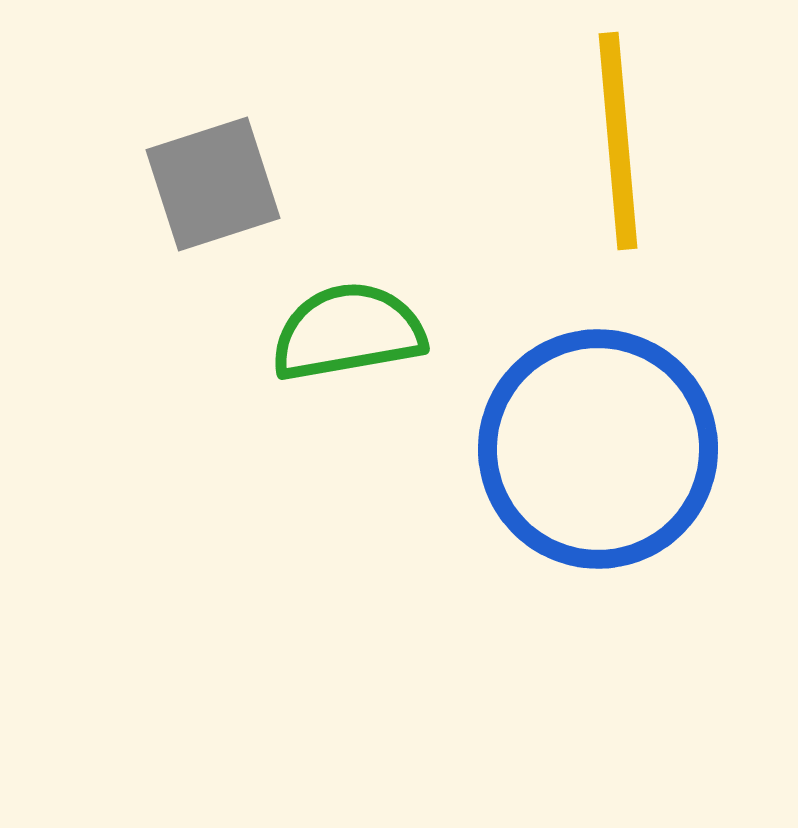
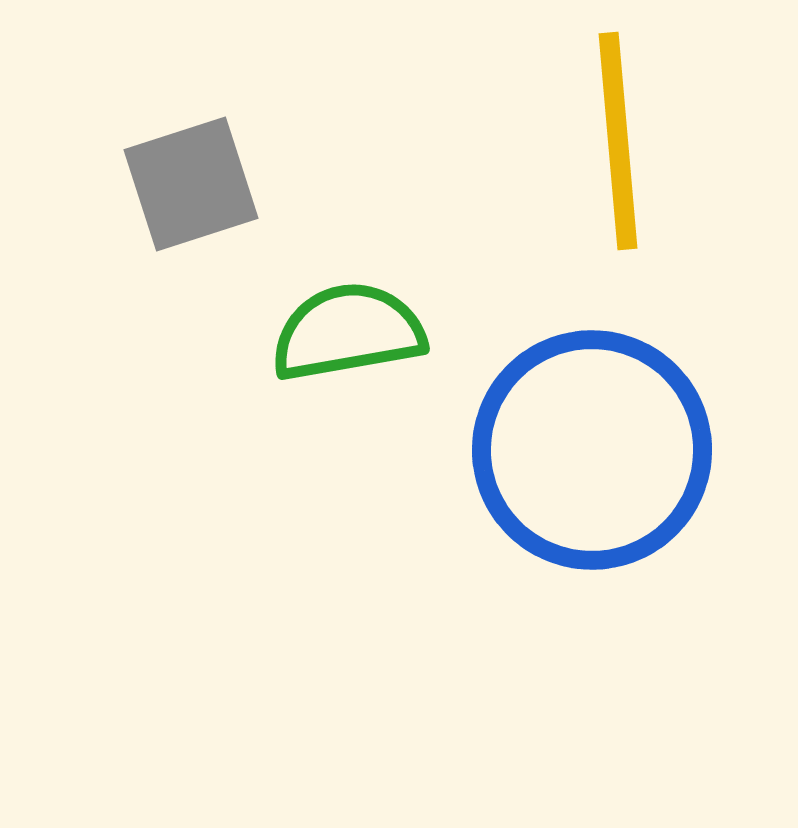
gray square: moved 22 px left
blue circle: moved 6 px left, 1 px down
